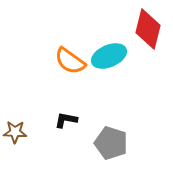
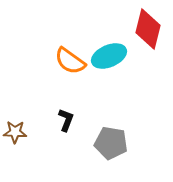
black L-shape: rotated 100 degrees clockwise
gray pentagon: rotated 8 degrees counterclockwise
